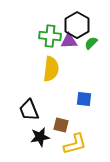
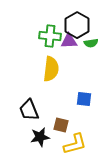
green semicircle: rotated 144 degrees counterclockwise
